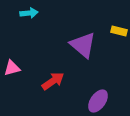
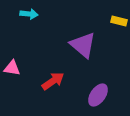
cyan arrow: moved 1 px down; rotated 12 degrees clockwise
yellow rectangle: moved 10 px up
pink triangle: rotated 24 degrees clockwise
purple ellipse: moved 6 px up
